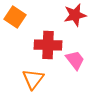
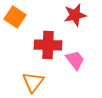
orange triangle: moved 3 px down
